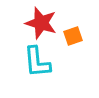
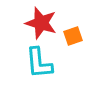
cyan L-shape: moved 2 px right, 1 px down
